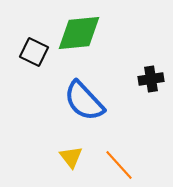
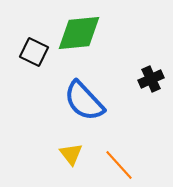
black cross: rotated 15 degrees counterclockwise
yellow triangle: moved 3 px up
